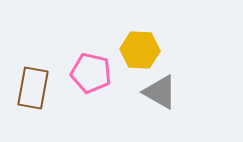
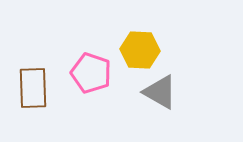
pink pentagon: rotated 6 degrees clockwise
brown rectangle: rotated 12 degrees counterclockwise
